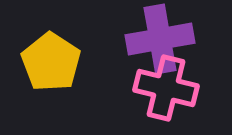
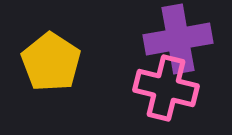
purple cross: moved 18 px right
